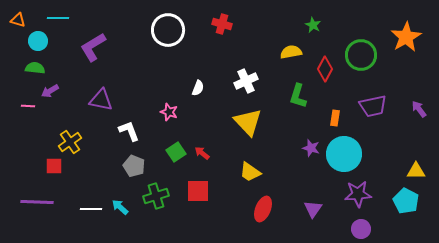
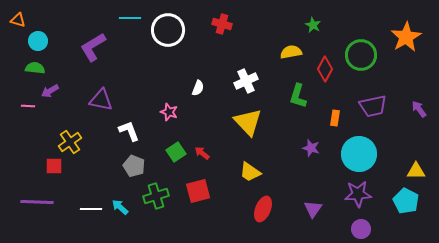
cyan line at (58, 18): moved 72 px right
cyan circle at (344, 154): moved 15 px right
red square at (198, 191): rotated 15 degrees counterclockwise
